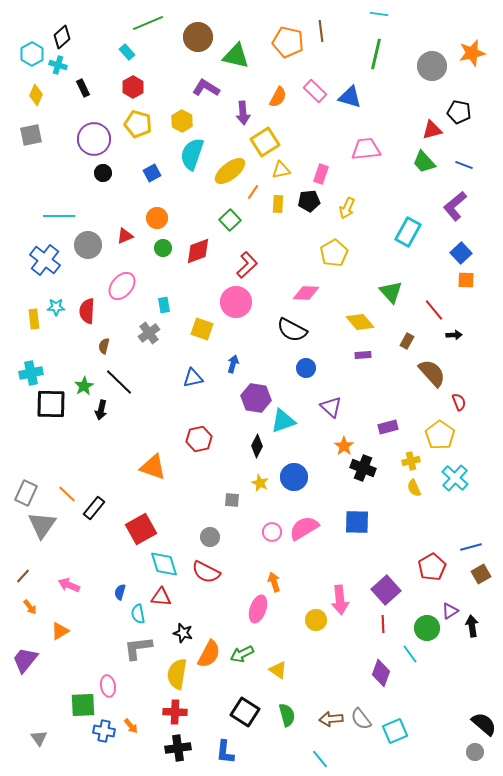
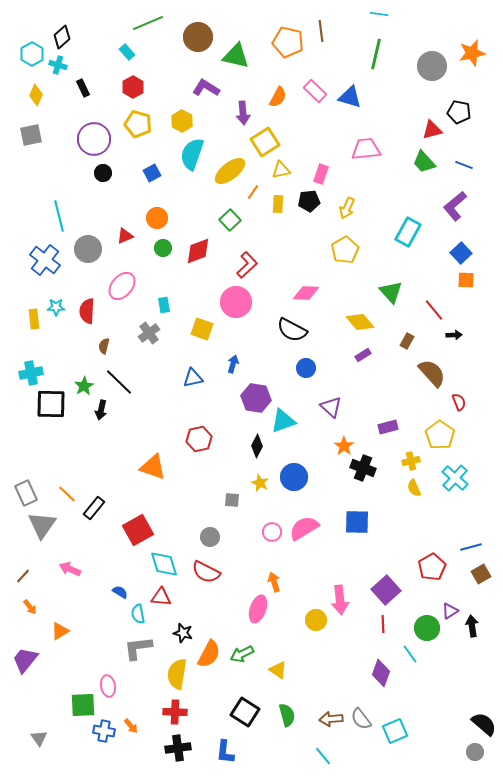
cyan line at (59, 216): rotated 76 degrees clockwise
gray circle at (88, 245): moved 4 px down
yellow pentagon at (334, 253): moved 11 px right, 3 px up
purple rectangle at (363, 355): rotated 28 degrees counterclockwise
gray rectangle at (26, 493): rotated 50 degrees counterclockwise
red square at (141, 529): moved 3 px left, 1 px down
pink arrow at (69, 585): moved 1 px right, 16 px up
blue semicircle at (120, 592): rotated 105 degrees clockwise
cyan line at (320, 759): moved 3 px right, 3 px up
